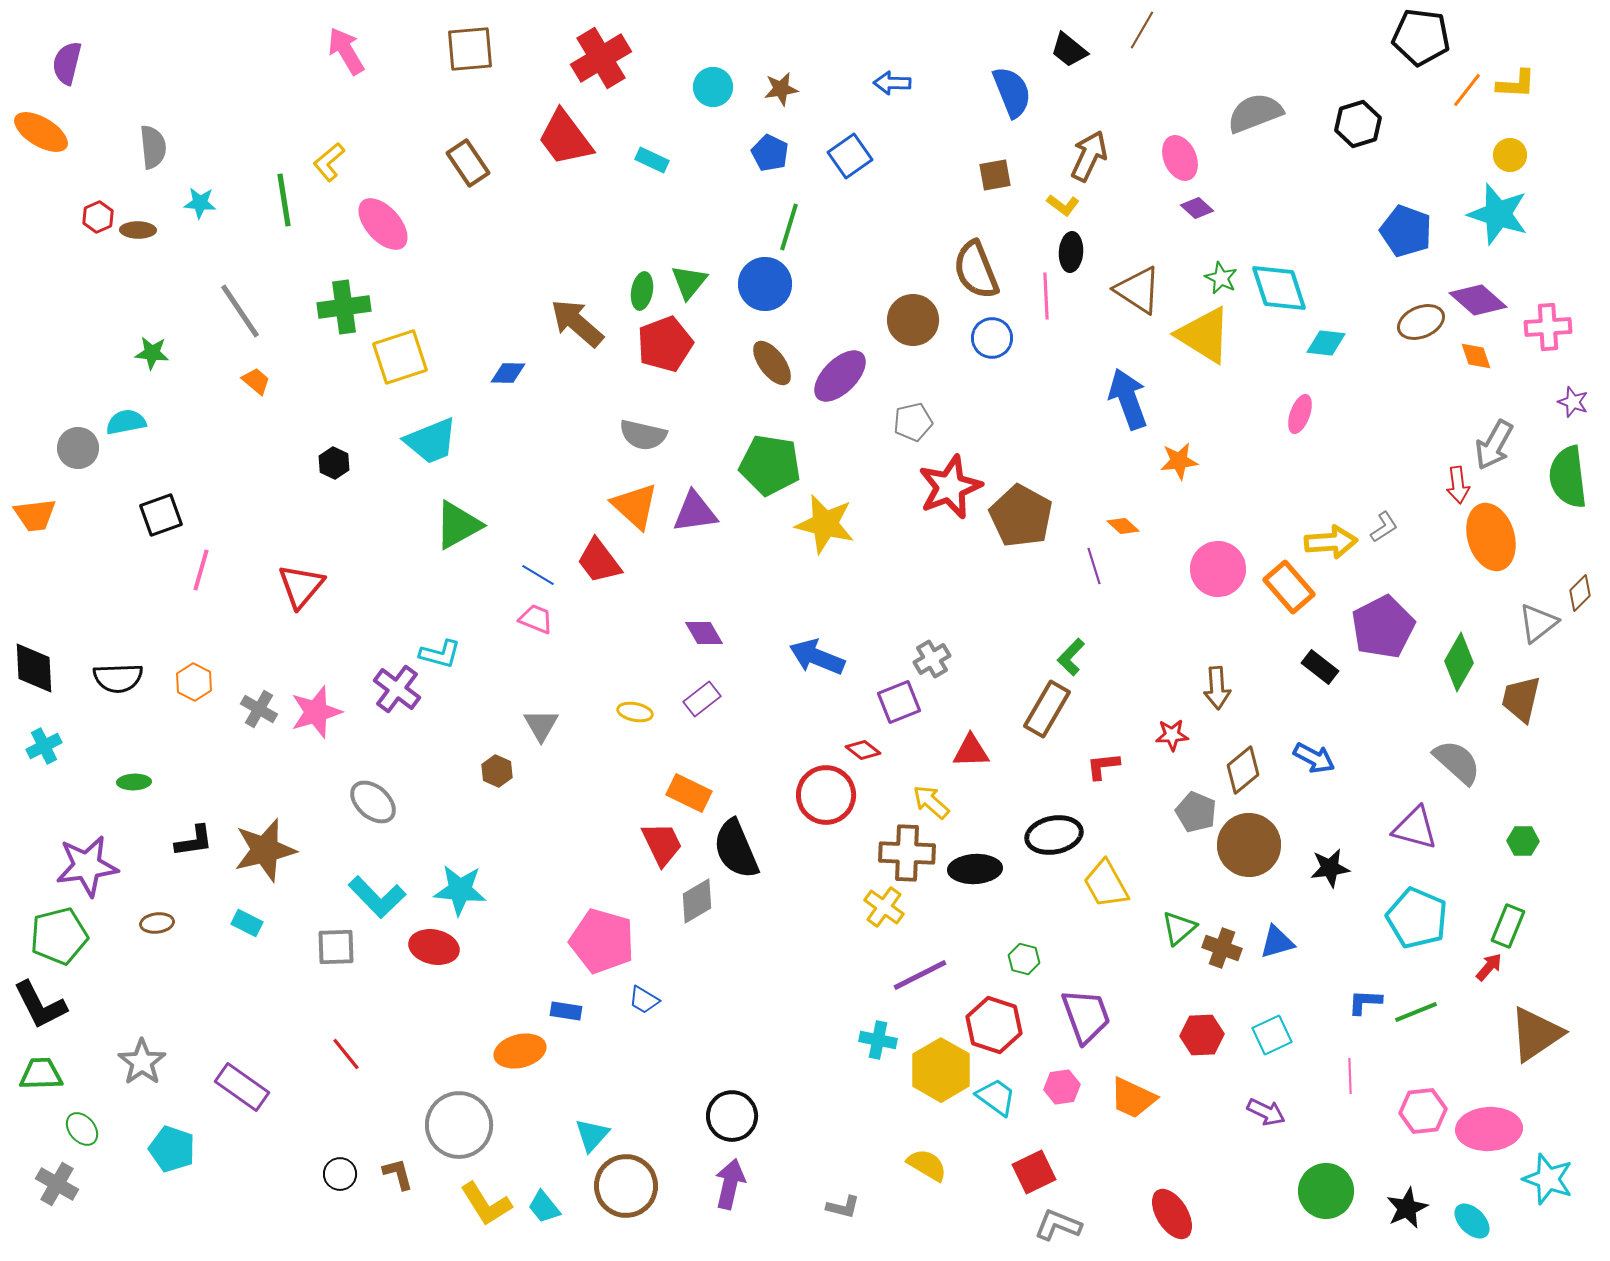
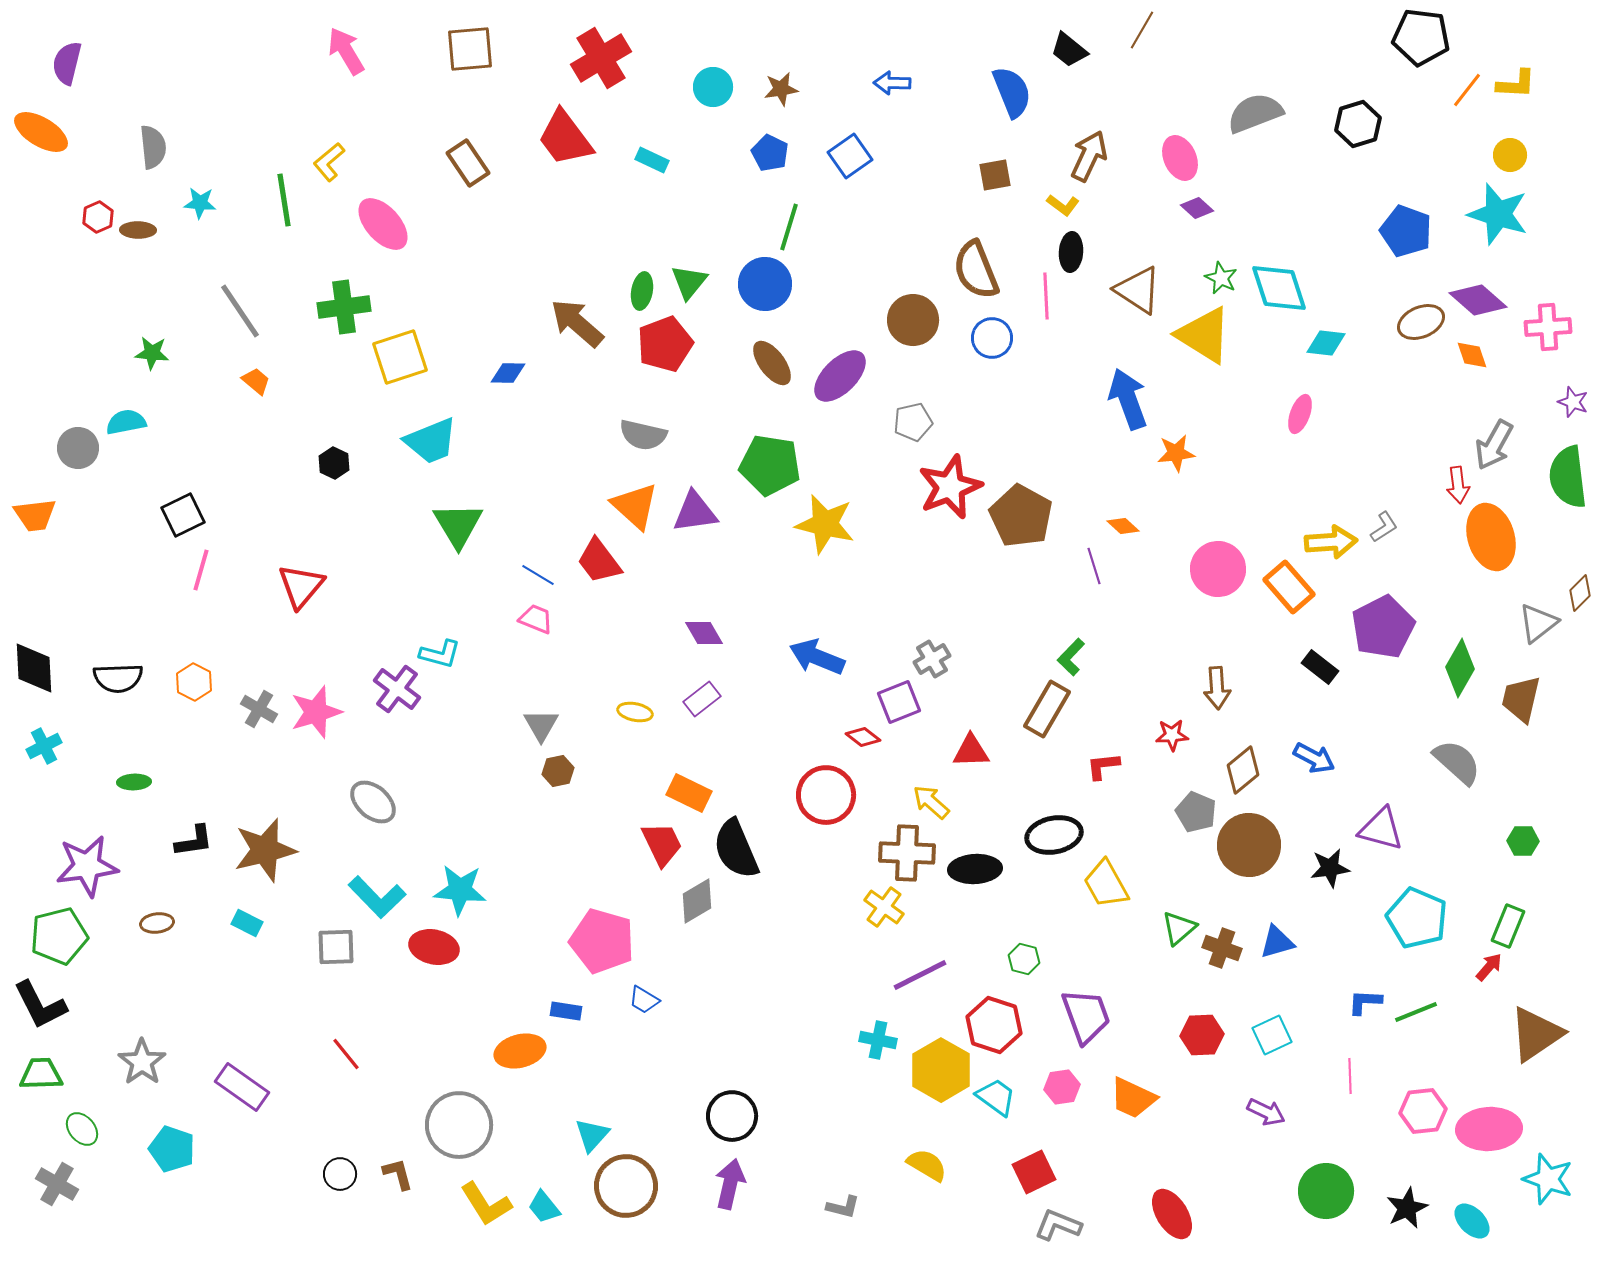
orange diamond at (1476, 356): moved 4 px left, 1 px up
orange star at (1179, 461): moved 3 px left, 8 px up
black square at (161, 515): moved 22 px right; rotated 6 degrees counterclockwise
green triangle at (458, 525): rotated 32 degrees counterclockwise
green diamond at (1459, 662): moved 1 px right, 6 px down
red diamond at (863, 750): moved 13 px up
brown hexagon at (497, 771): moved 61 px right; rotated 24 degrees clockwise
purple triangle at (1415, 828): moved 34 px left, 1 px down
